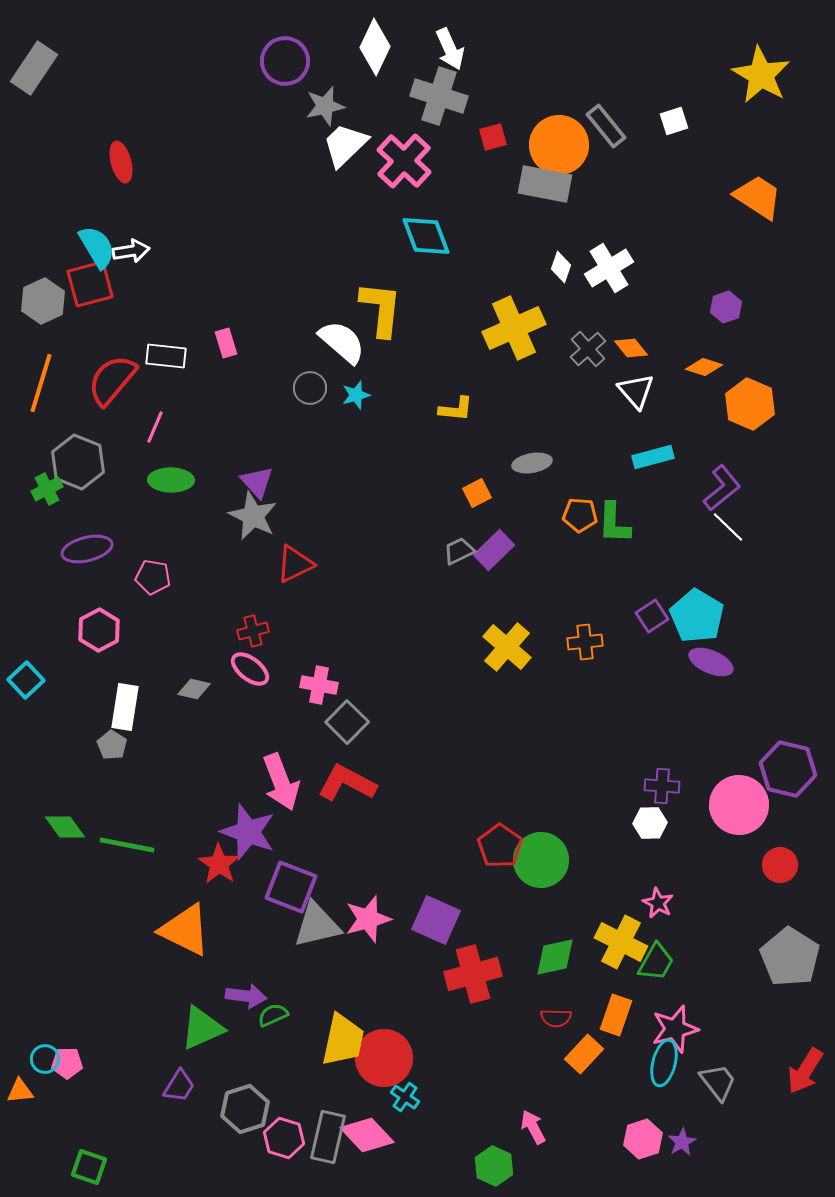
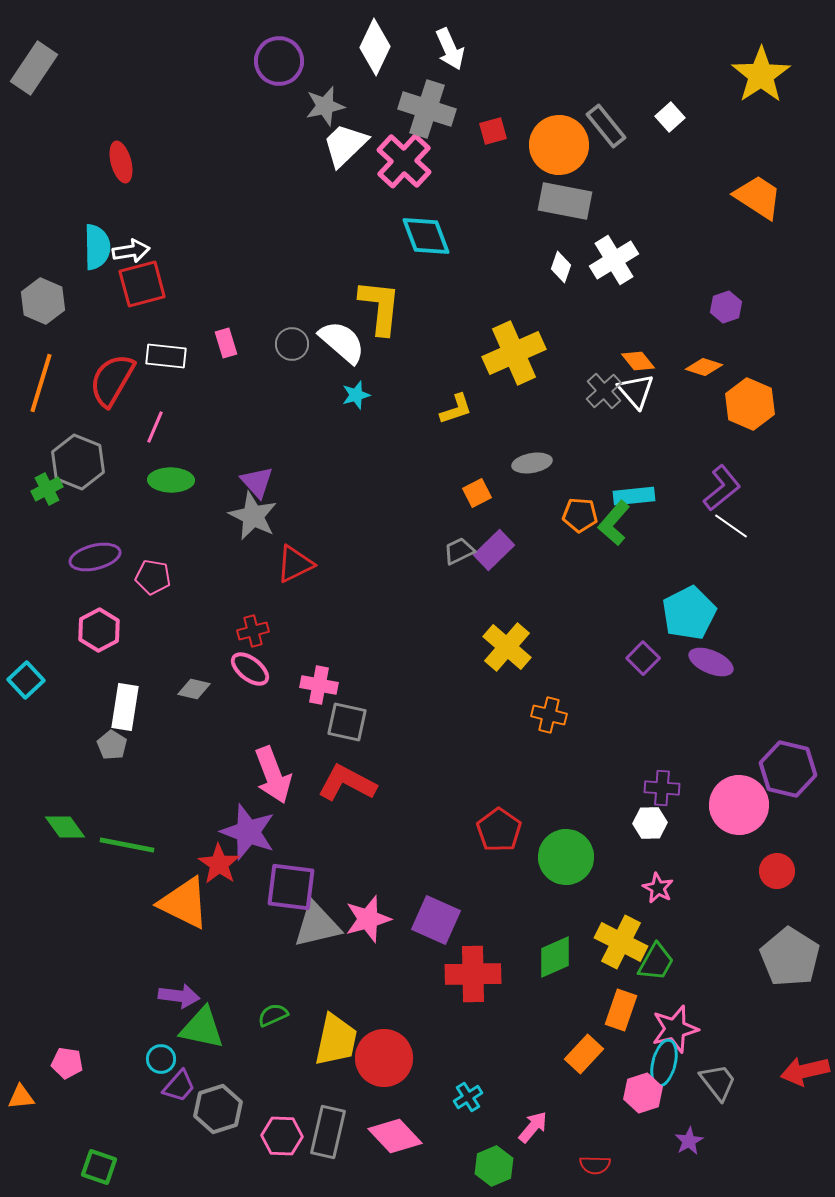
purple circle at (285, 61): moved 6 px left
yellow star at (761, 75): rotated 8 degrees clockwise
gray cross at (439, 96): moved 12 px left, 13 px down
white square at (674, 121): moved 4 px left, 4 px up; rotated 24 degrees counterclockwise
red square at (493, 137): moved 6 px up
gray rectangle at (545, 184): moved 20 px right, 17 px down
cyan semicircle at (97, 247): rotated 30 degrees clockwise
white cross at (609, 268): moved 5 px right, 8 px up
red square at (90, 284): moved 52 px right
gray hexagon at (43, 301): rotated 12 degrees counterclockwise
yellow L-shape at (381, 309): moved 1 px left, 2 px up
yellow cross at (514, 328): moved 25 px down
orange diamond at (631, 348): moved 7 px right, 13 px down
gray cross at (588, 349): moved 16 px right, 42 px down
red semicircle at (112, 380): rotated 10 degrees counterclockwise
gray circle at (310, 388): moved 18 px left, 44 px up
yellow L-shape at (456, 409): rotated 24 degrees counterclockwise
cyan rectangle at (653, 457): moved 19 px left, 39 px down; rotated 9 degrees clockwise
green L-shape at (614, 523): rotated 39 degrees clockwise
white line at (728, 527): moved 3 px right, 1 px up; rotated 9 degrees counterclockwise
purple ellipse at (87, 549): moved 8 px right, 8 px down
purple square at (652, 616): moved 9 px left, 42 px down; rotated 12 degrees counterclockwise
cyan pentagon at (697, 616): moved 8 px left, 3 px up; rotated 14 degrees clockwise
orange cross at (585, 642): moved 36 px left, 73 px down; rotated 20 degrees clockwise
gray square at (347, 722): rotated 33 degrees counterclockwise
pink arrow at (281, 782): moved 8 px left, 7 px up
purple cross at (662, 786): moved 2 px down
red pentagon at (500, 846): moved 1 px left, 16 px up
green circle at (541, 860): moved 25 px right, 3 px up
red circle at (780, 865): moved 3 px left, 6 px down
purple square at (291, 887): rotated 14 degrees counterclockwise
pink star at (658, 903): moved 15 px up
orange triangle at (185, 930): moved 1 px left, 27 px up
green diamond at (555, 957): rotated 12 degrees counterclockwise
red cross at (473, 974): rotated 14 degrees clockwise
purple arrow at (246, 996): moved 67 px left
orange rectangle at (616, 1015): moved 5 px right, 5 px up
red semicircle at (556, 1018): moved 39 px right, 147 px down
green triangle at (202, 1028): rotated 36 degrees clockwise
yellow trapezoid at (343, 1040): moved 7 px left
cyan circle at (45, 1059): moved 116 px right
pink pentagon at (67, 1063): rotated 8 degrees clockwise
red arrow at (805, 1071): rotated 45 degrees clockwise
purple trapezoid at (179, 1086): rotated 9 degrees clockwise
orange triangle at (20, 1091): moved 1 px right, 6 px down
cyan cross at (405, 1097): moved 63 px right; rotated 24 degrees clockwise
gray hexagon at (245, 1109): moved 27 px left
pink arrow at (533, 1127): rotated 68 degrees clockwise
pink diamond at (367, 1135): moved 28 px right, 1 px down
gray rectangle at (328, 1137): moved 5 px up
pink hexagon at (284, 1138): moved 2 px left, 2 px up; rotated 15 degrees counterclockwise
pink hexagon at (643, 1139): moved 46 px up
purple star at (682, 1142): moved 7 px right, 1 px up
green hexagon at (494, 1166): rotated 12 degrees clockwise
green square at (89, 1167): moved 10 px right
